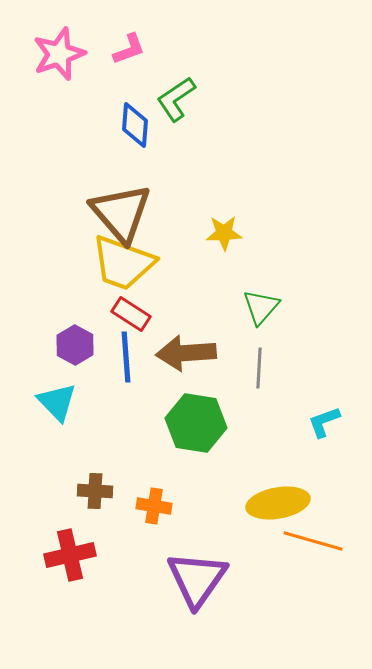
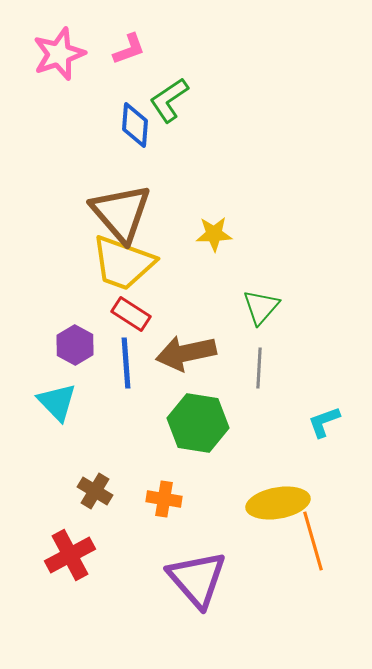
green L-shape: moved 7 px left, 1 px down
yellow star: moved 10 px left, 1 px down
brown arrow: rotated 8 degrees counterclockwise
blue line: moved 6 px down
green hexagon: moved 2 px right
brown cross: rotated 28 degrees clockwise
orange cross: moved 10 px right, 7 px up
orange line: rotated 58 degrees clockwise
red cross: rotated 15 degrees counterclockwise
purple triangle: rotated 16 degrees counterclockwise
